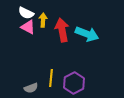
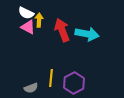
yellow arrow: moved 4 px left
red arrow: rotated 10 degrees counterclockwise
cyan arrow: rotated 10 degrees counterclockwise
